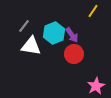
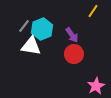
cyan hexagon: moved 12 px left, 4 px up
